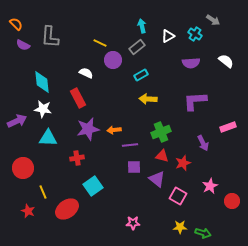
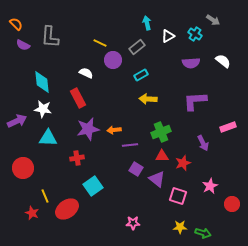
cyan arrow at (142, 26): moved 5 px right, 3 px up
white semicircle at (226, 61): moved 3 px left
red triangle at (162, 156): rotated 16 degrees counterclockwise
purple square at (134, 167): moved 2 px right, 2 px down; rotated 32 degrees clockwise
yellow line at (43, 192): moved 2 px right, 4 px down
pink square at (178, 196): rotated 12 degrees counterclockwise
red circle at (232, 201): moved 3 px down
red star at (28, 211): moved 4 px right, 2 px down
